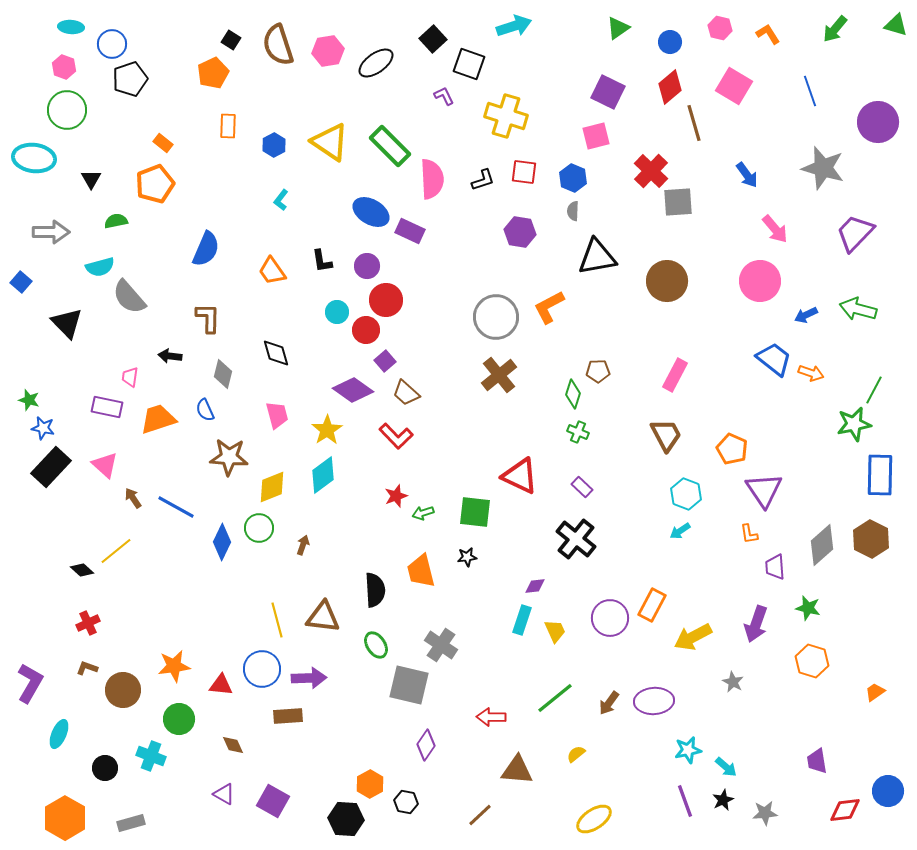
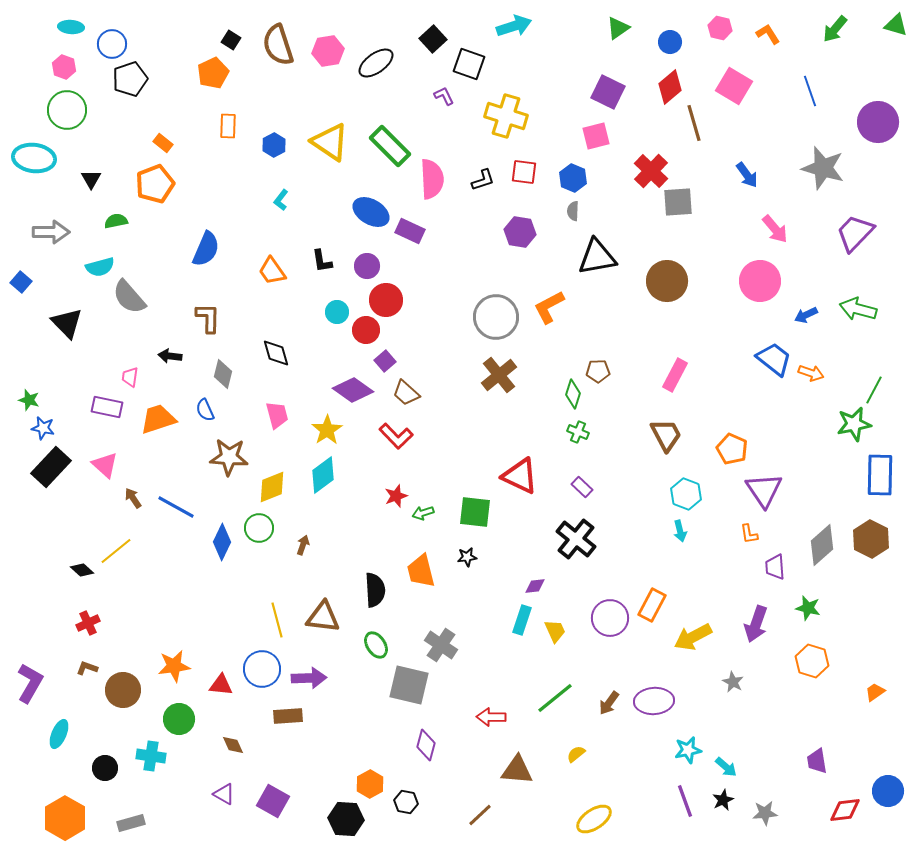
cyan arrow at (680, 531): rotated 70 degrees counterclockwise
purple diamond at (426, 745): rotated 20 degrees counterclockwise
cyan cross at (151, 756): rotated 12 degrees counterclockwise
